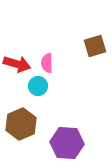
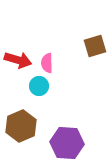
red arrow: moved 1 px right, 4 px up
cyan circle: moved 1 px right
brown hexagon: moved 2 px down
